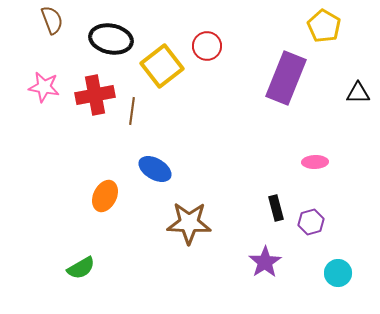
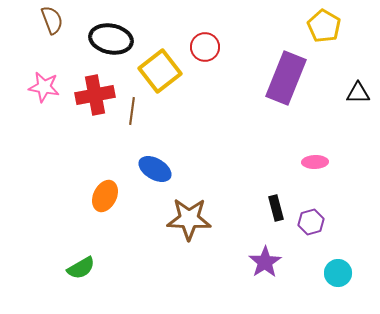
red circle: moved 2 px left, 1 px down
yellow square: moved 2 px left, 5 px down
brown star: moved 4 px up
